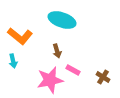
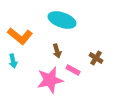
brown cross: moved 7 px left, 19 px up
